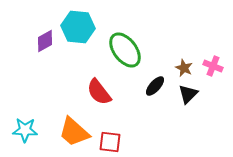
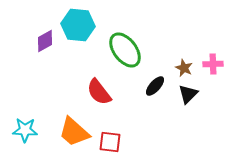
cyan hexagon: moved 2 px up
pink cross: moved 2 px up; rotated 24 degrees counterclockwise
